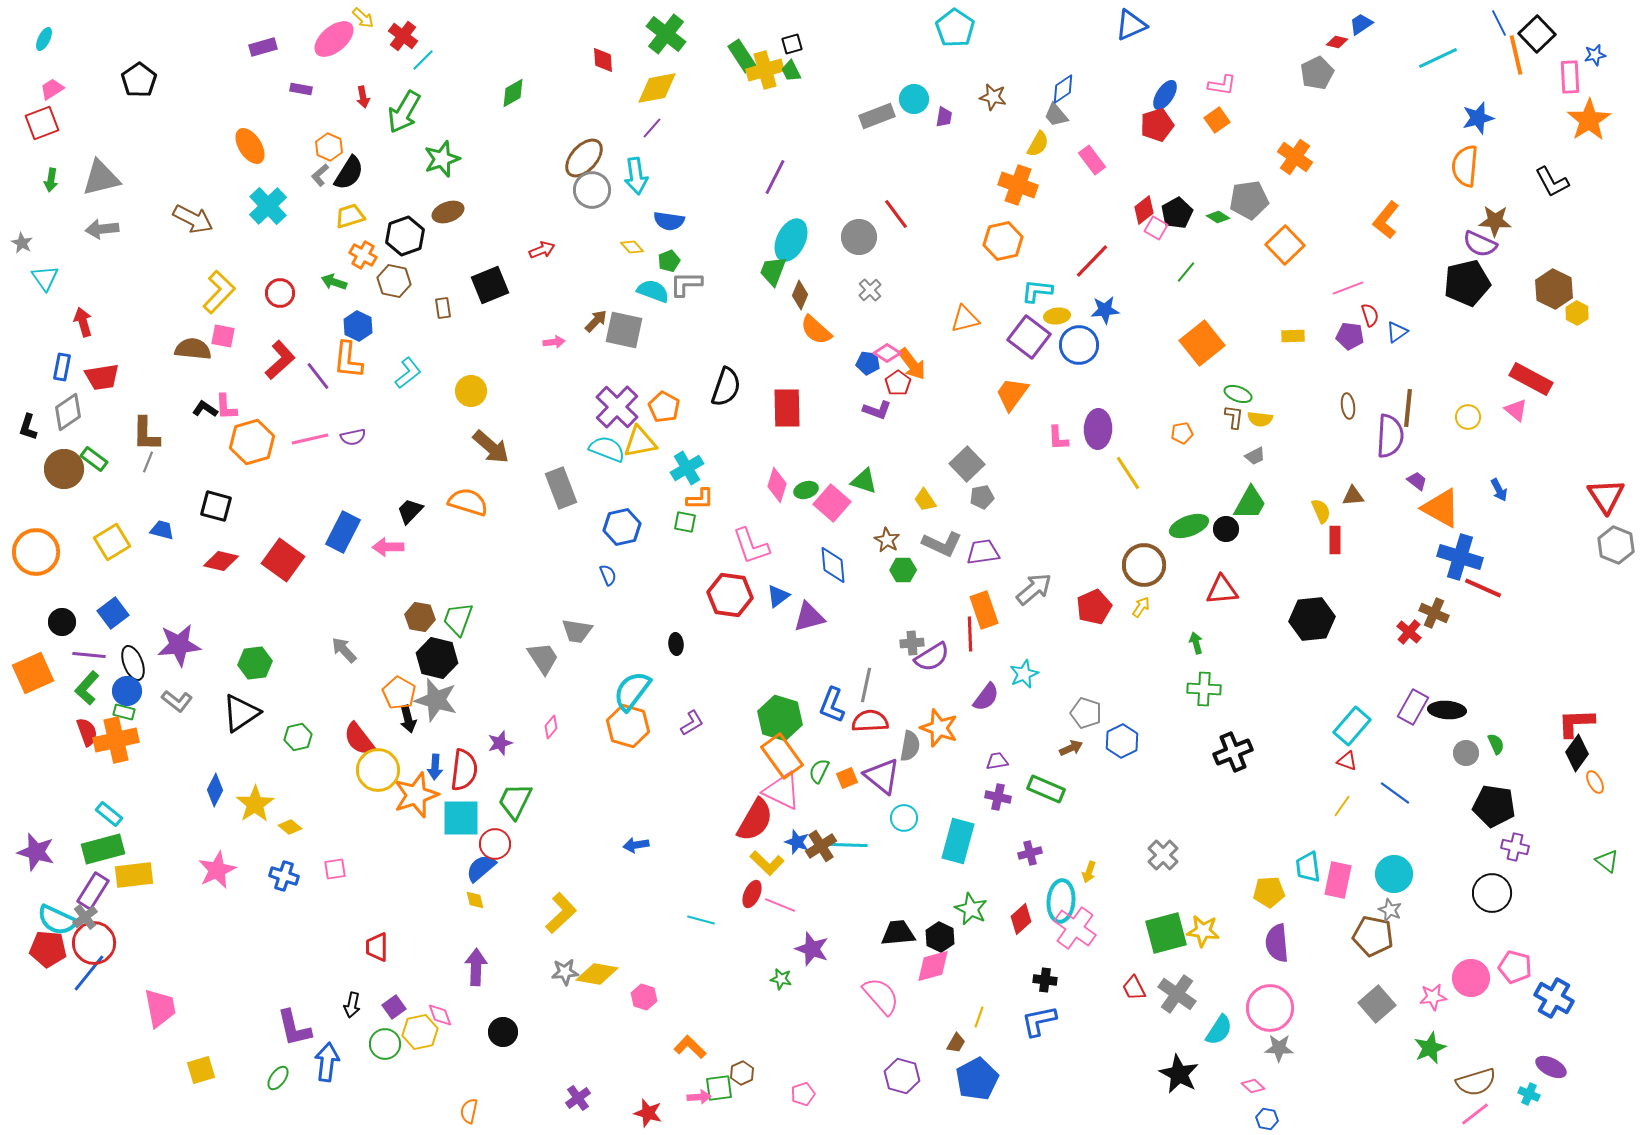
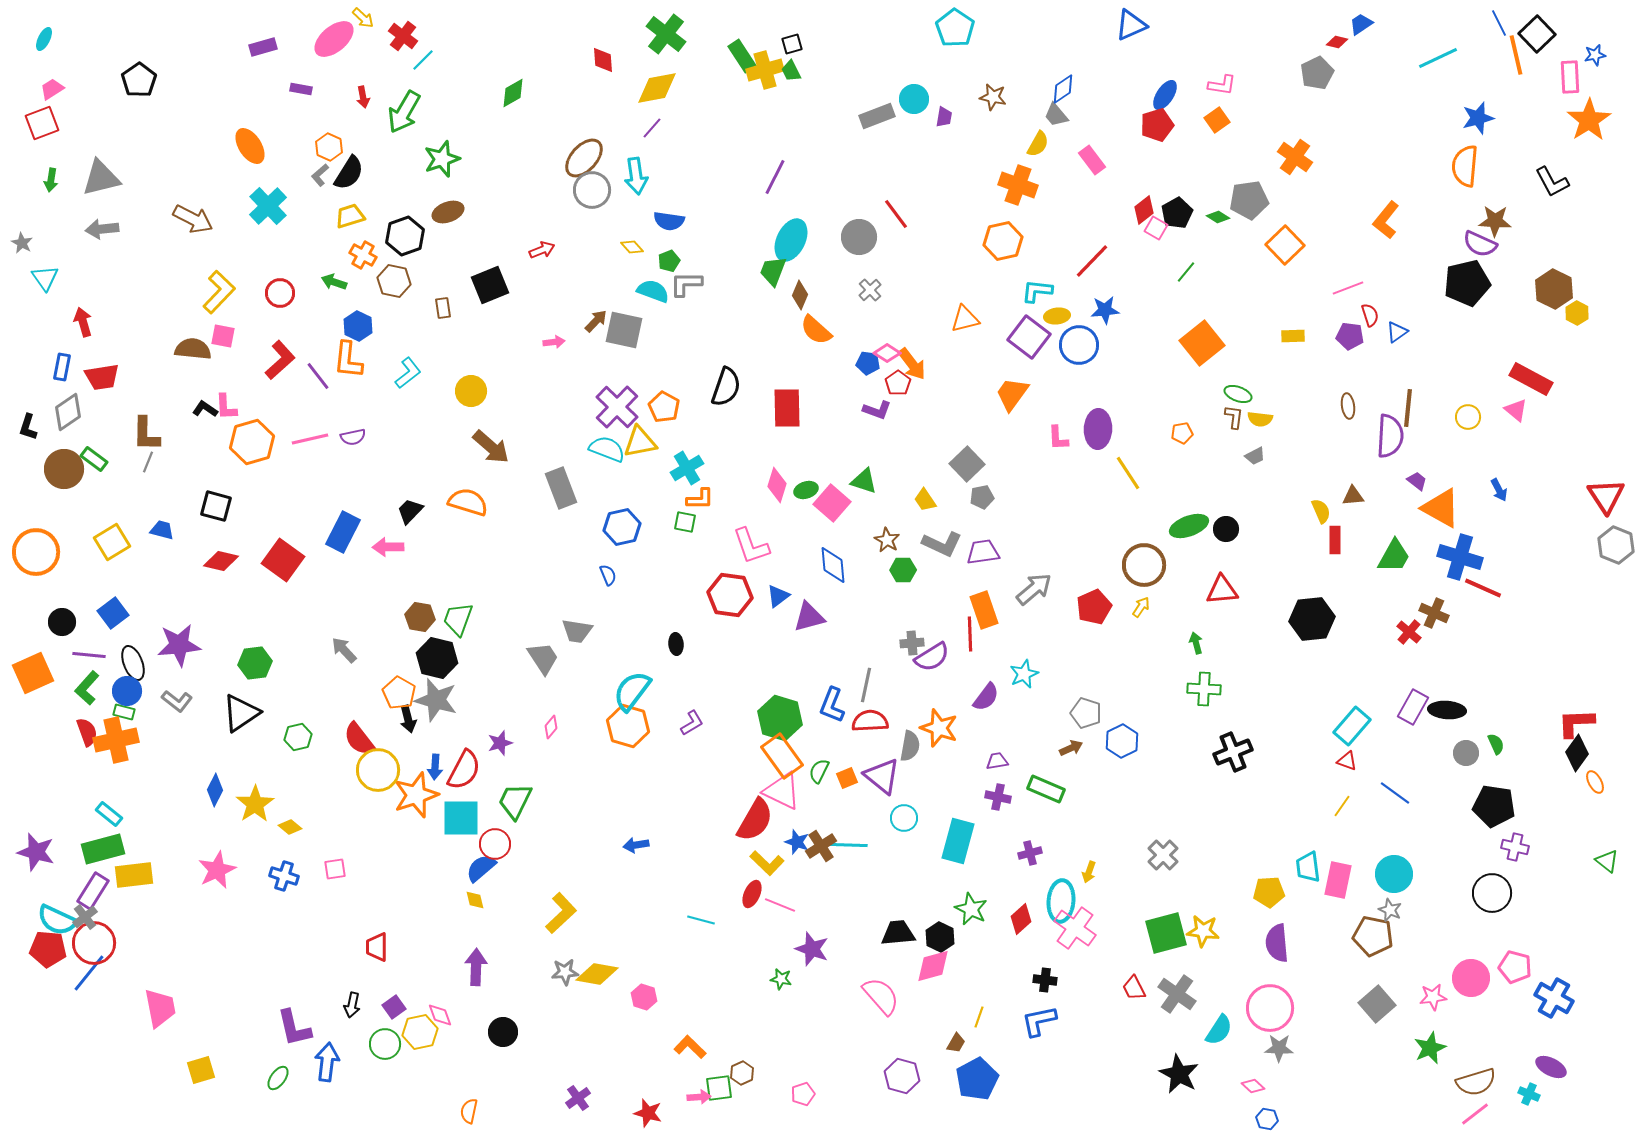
green trapezoid at (1250, 503): moved 144 px right, 53 px down
red semicircle at (464, 770): rotated 21 degrees clockwise
